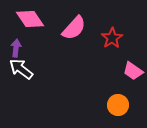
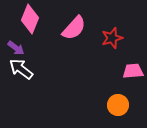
pink diamond: rotated 56 degrees clockwise
red star: rotated 15 degrees clockwise
purple arrow: rotated 120 degrees clockwise
pink trapezoid: rotated 140 degrees clockwise
